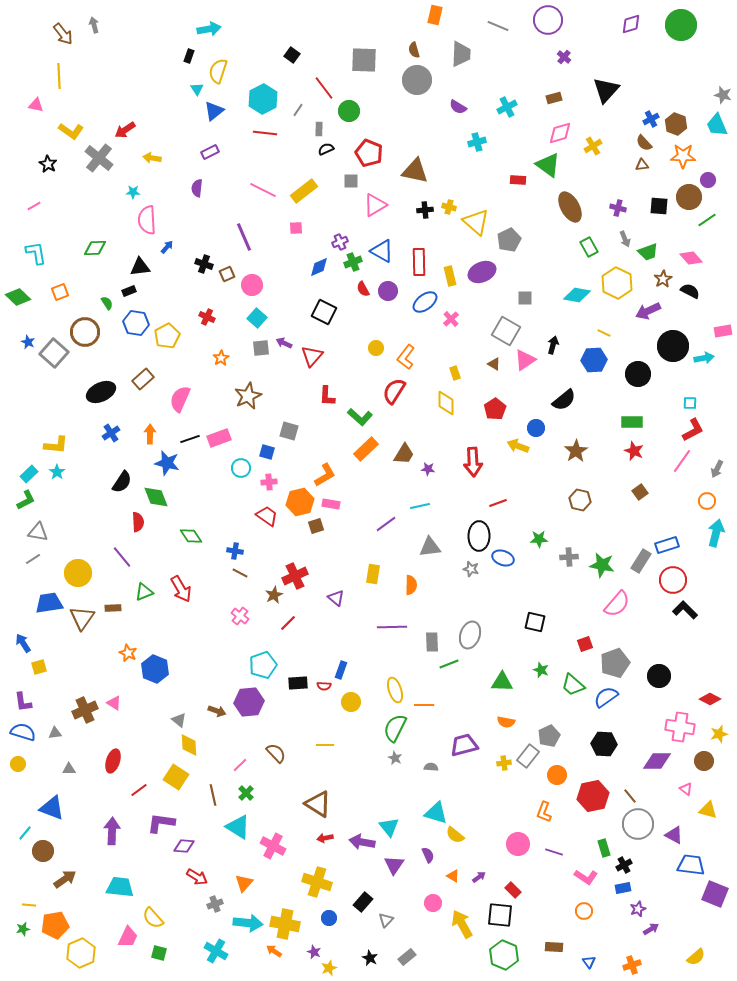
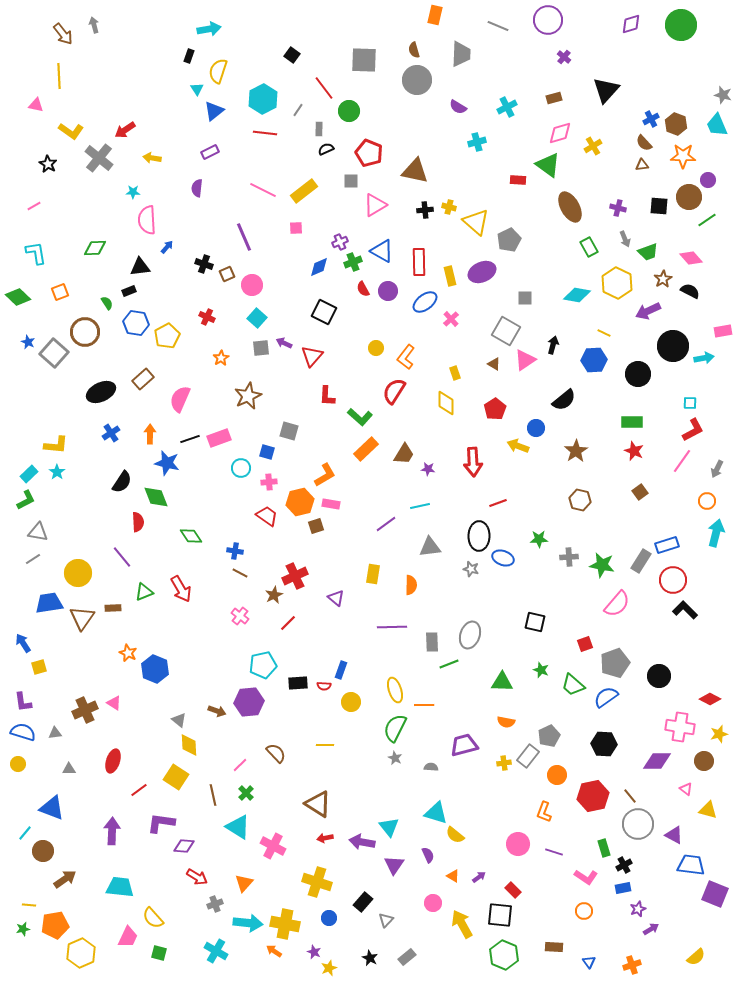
cyan pentagon at (263, 665): rotated 8 degrees clockwise
